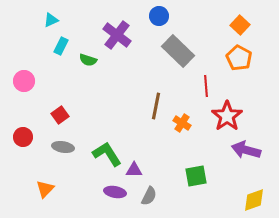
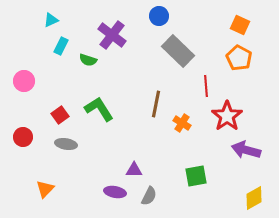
orange square: rotated 18 degrees counterclockwise
purple cross: moved 5 px left
brown line: moved 2 px up
gray ellipse: moved 3 px right, 3 px up
green L-shape: moved 8 px left, 45 px up
yellow diamond: moved 2 px up; rotated 10 degrees counterclockwise
